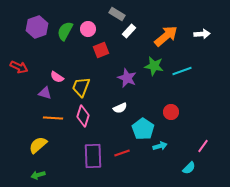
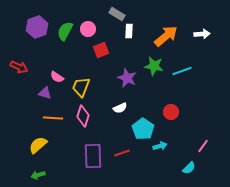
white rectangle: rotated 40 degrees counterclockwise
